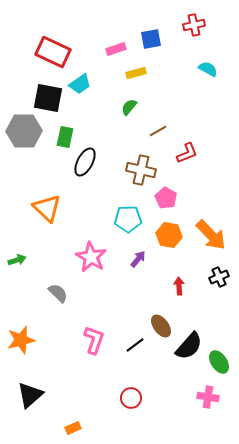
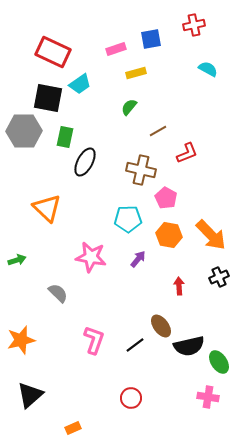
pink star: rotated 20 degrees counterclockwise
black semicircle: rotated 36 degrees clockwise
